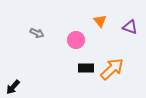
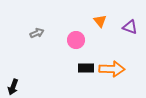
gray arrow: rotated 48 degrees counterclockwise
orange arrow: rotated 45 degrees clockwise
black arrow: rotated 21 degrees counterclockwise
